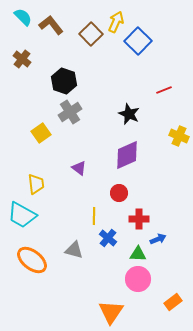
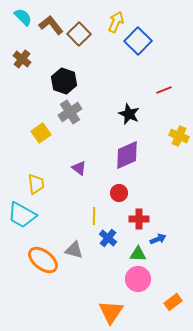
brown square: moved 12 px left
orange ellipse: moved 11 px right
